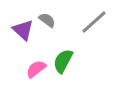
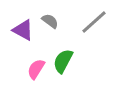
gray semicircle: moved 3 px right, 1 px down
purple triangle: rotated 15 degrees counterclockwise
pink semicircle: rotated 20 degrees counterclockwise
